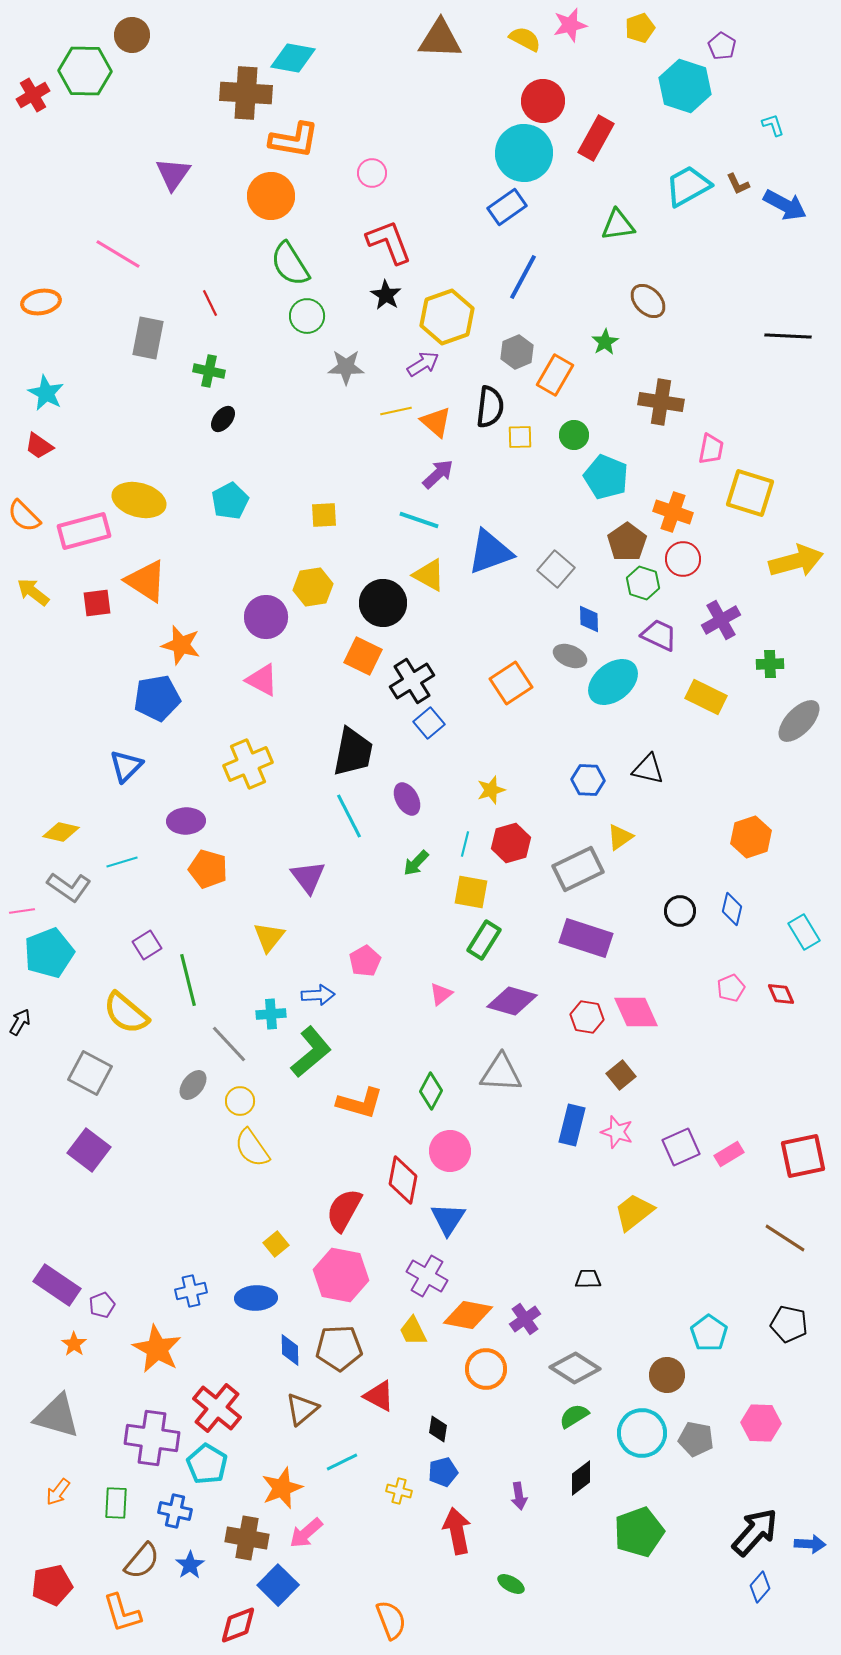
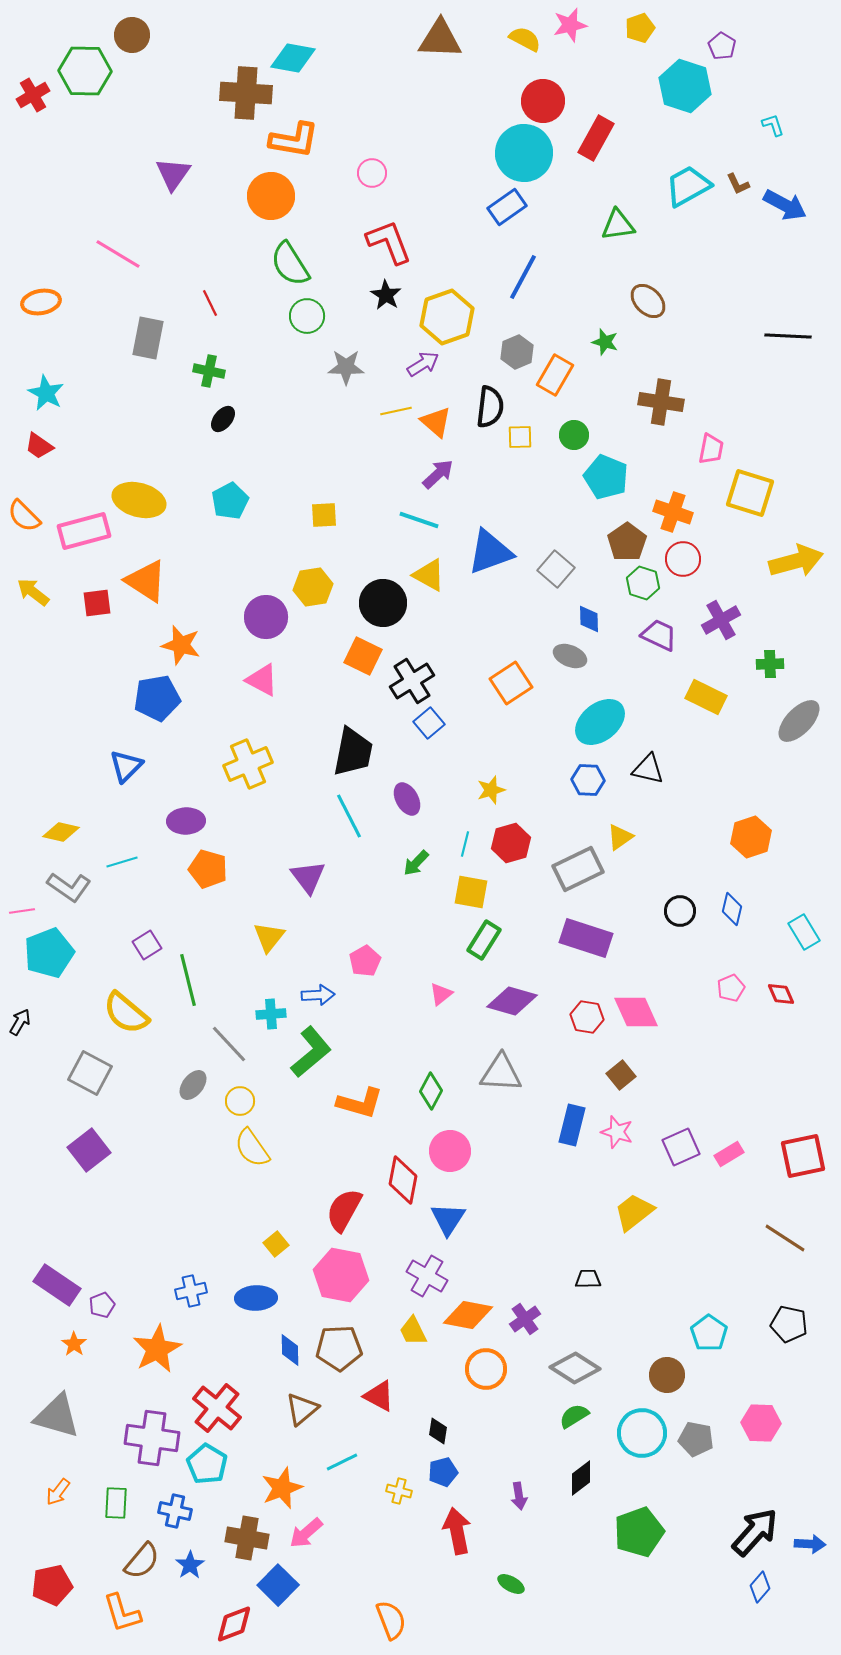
green star at (605, 342): rotated 24 degrees counterclockwise
cyan ellipse at (613, 682): moved 13 px left, 40 px down
purple square at (89, 1150): rotated 15 degrees clockwise
orange star at (157, 1349): rotated 15 degrees clockwise
black diamond at (438, 1429): moved 2 px down
red diamond at (238, 1625): moved 4 px left, 1 px up
